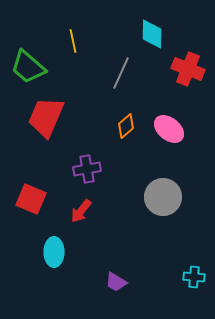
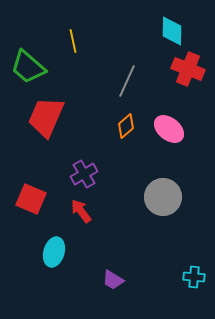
cyan diamond: moved 20 px right, 3 px up
gray line: moved 6 px right, 8 px down
purple cross: moved 3 px left, 5 px down; rotated 20 degrees counterclockwise
red arrow: rotated 105 degrees clockwise
cyan ellipse: rotated 16 degrees clockwise
purple trapezoid: moved 3 px left, 2 px up
